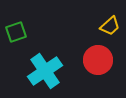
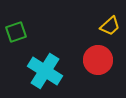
cyan cross: rotated 24 degrees counterclockwise
